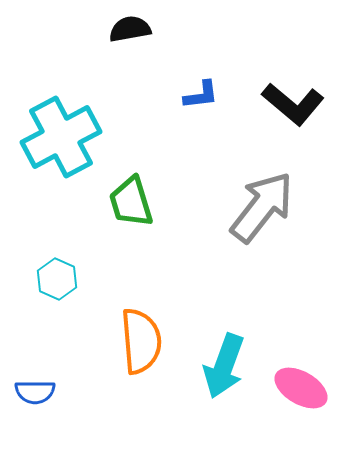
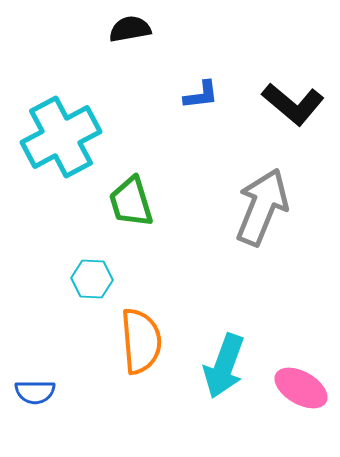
gray arrow: rotated 16 degrees counterclockwise
cyan hexagon: moved 35 px right; rotated 21 degrees counterclockwise
